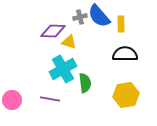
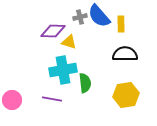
cyan cross: moved 1 px down; rotated 20 degrees clockwise
purple line: moved 2 px right
